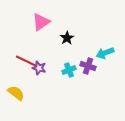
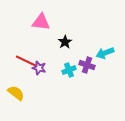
pink triangle: rotated 42 degrees clockwise
black star: moved 2 px left, 4 px down
purple cross: moved 1 px left, 1 px up
